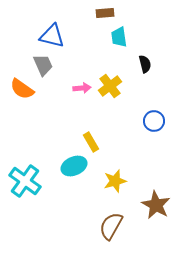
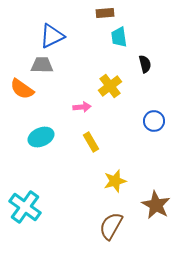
blue triangle: rotated 40 degrees counterclockwise
gray trapezoid: moved 1 px left; rotated 65 degrees counterclockwise
pink arrow: moved 19 px down
cyan ellipse: moved 33 px left, 29 px up
cyan cross: moved 26 px down
